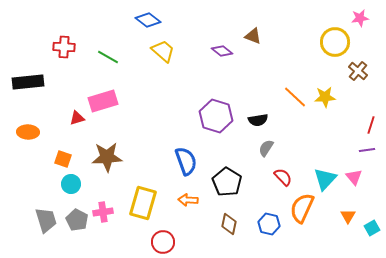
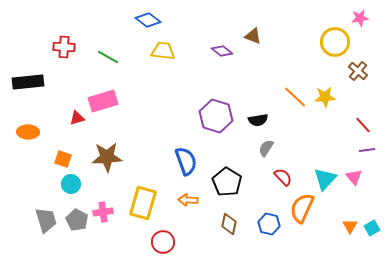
yellow trapezoid: rotated 35 degrees counterclockwise
red line: moved 8 px left; rotated 60 degrees counterclockwise
orange triangle: moved 2 px right, 10 px down
